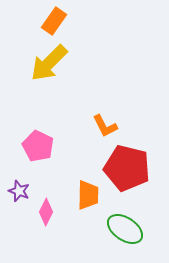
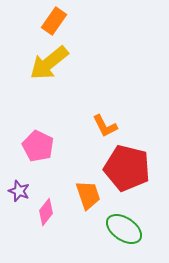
yellow arrow: rotated 6 degrees clockwise
orange trapezoid: rotated 20 degrees counterclockwise
pink diamond: rotated 12 degrees clockwise
green ellipse: moved 1 px left
